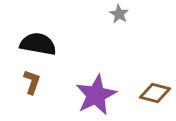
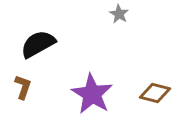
black semicircle: rotated 39 degrees counterclockwise
brown L-shape: moved 9 px left, 5 px down
purple star: moved 4 px left, 1 px up; rotated 15 degrees counterclockwise
